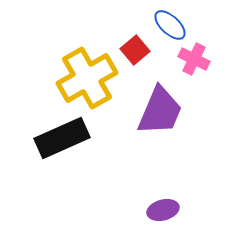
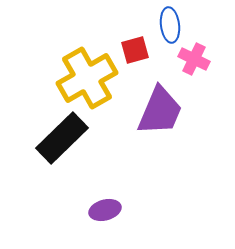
blue ellipse: rotated 40 degrees clockwise
red square: rotated 24 degrees clockwise
black rectangle: rotated 20 degrees counterclockwise
purple ellipse: moved 58 px left
